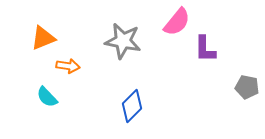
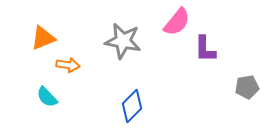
orange arrow: moved 1 px up
gray pentagon: rotated 20 degrees counterclockwise
